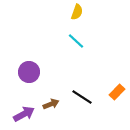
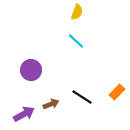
purple circle: moved 2 px right, 2 px up
